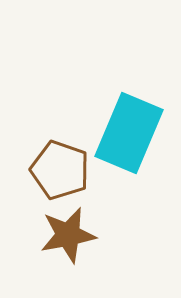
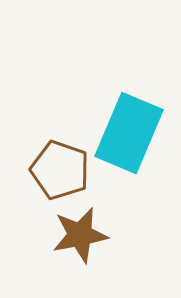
brown star: moved 12 px right
